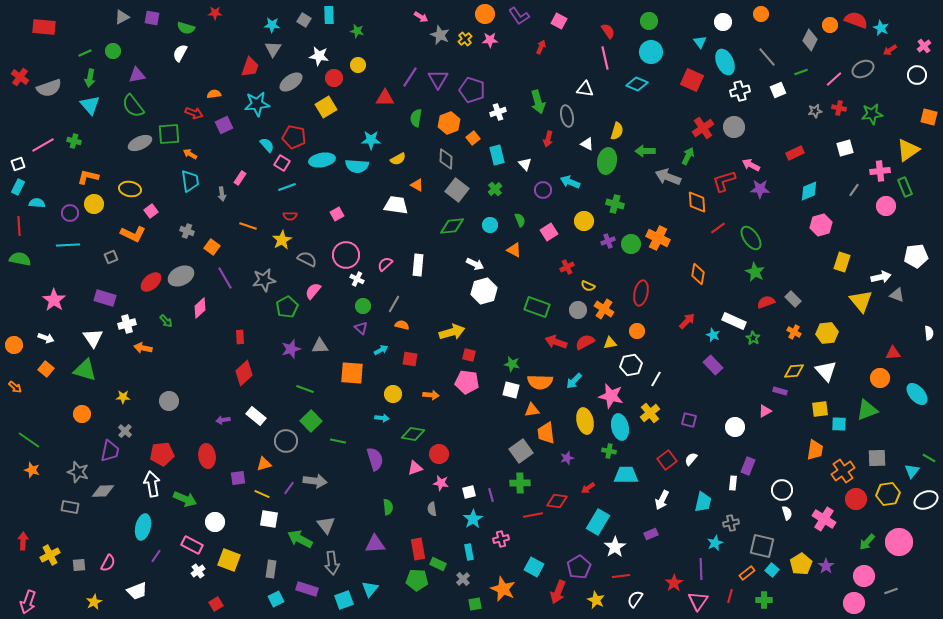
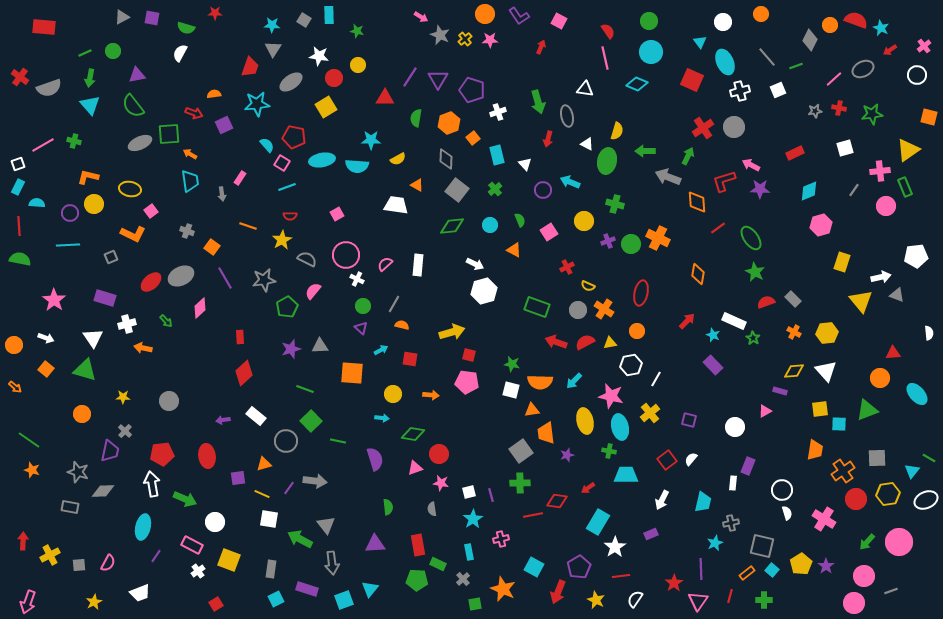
green line at (801, 72): moved 5 px left, 6 px up
purple star at (567, 458): moved 3 px up
red rectangle at (418, 549): moved 4 px up
white trapezoid at (137, 591): moved 3 px right, 2 px down
